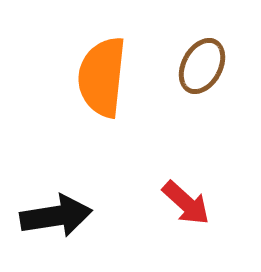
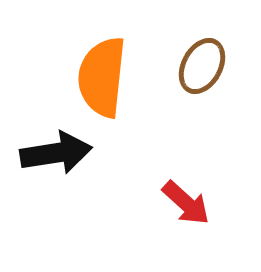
black arrow: moved 63 px up
